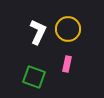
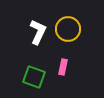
pink rectangle: moved 4 px left, 3 px down
